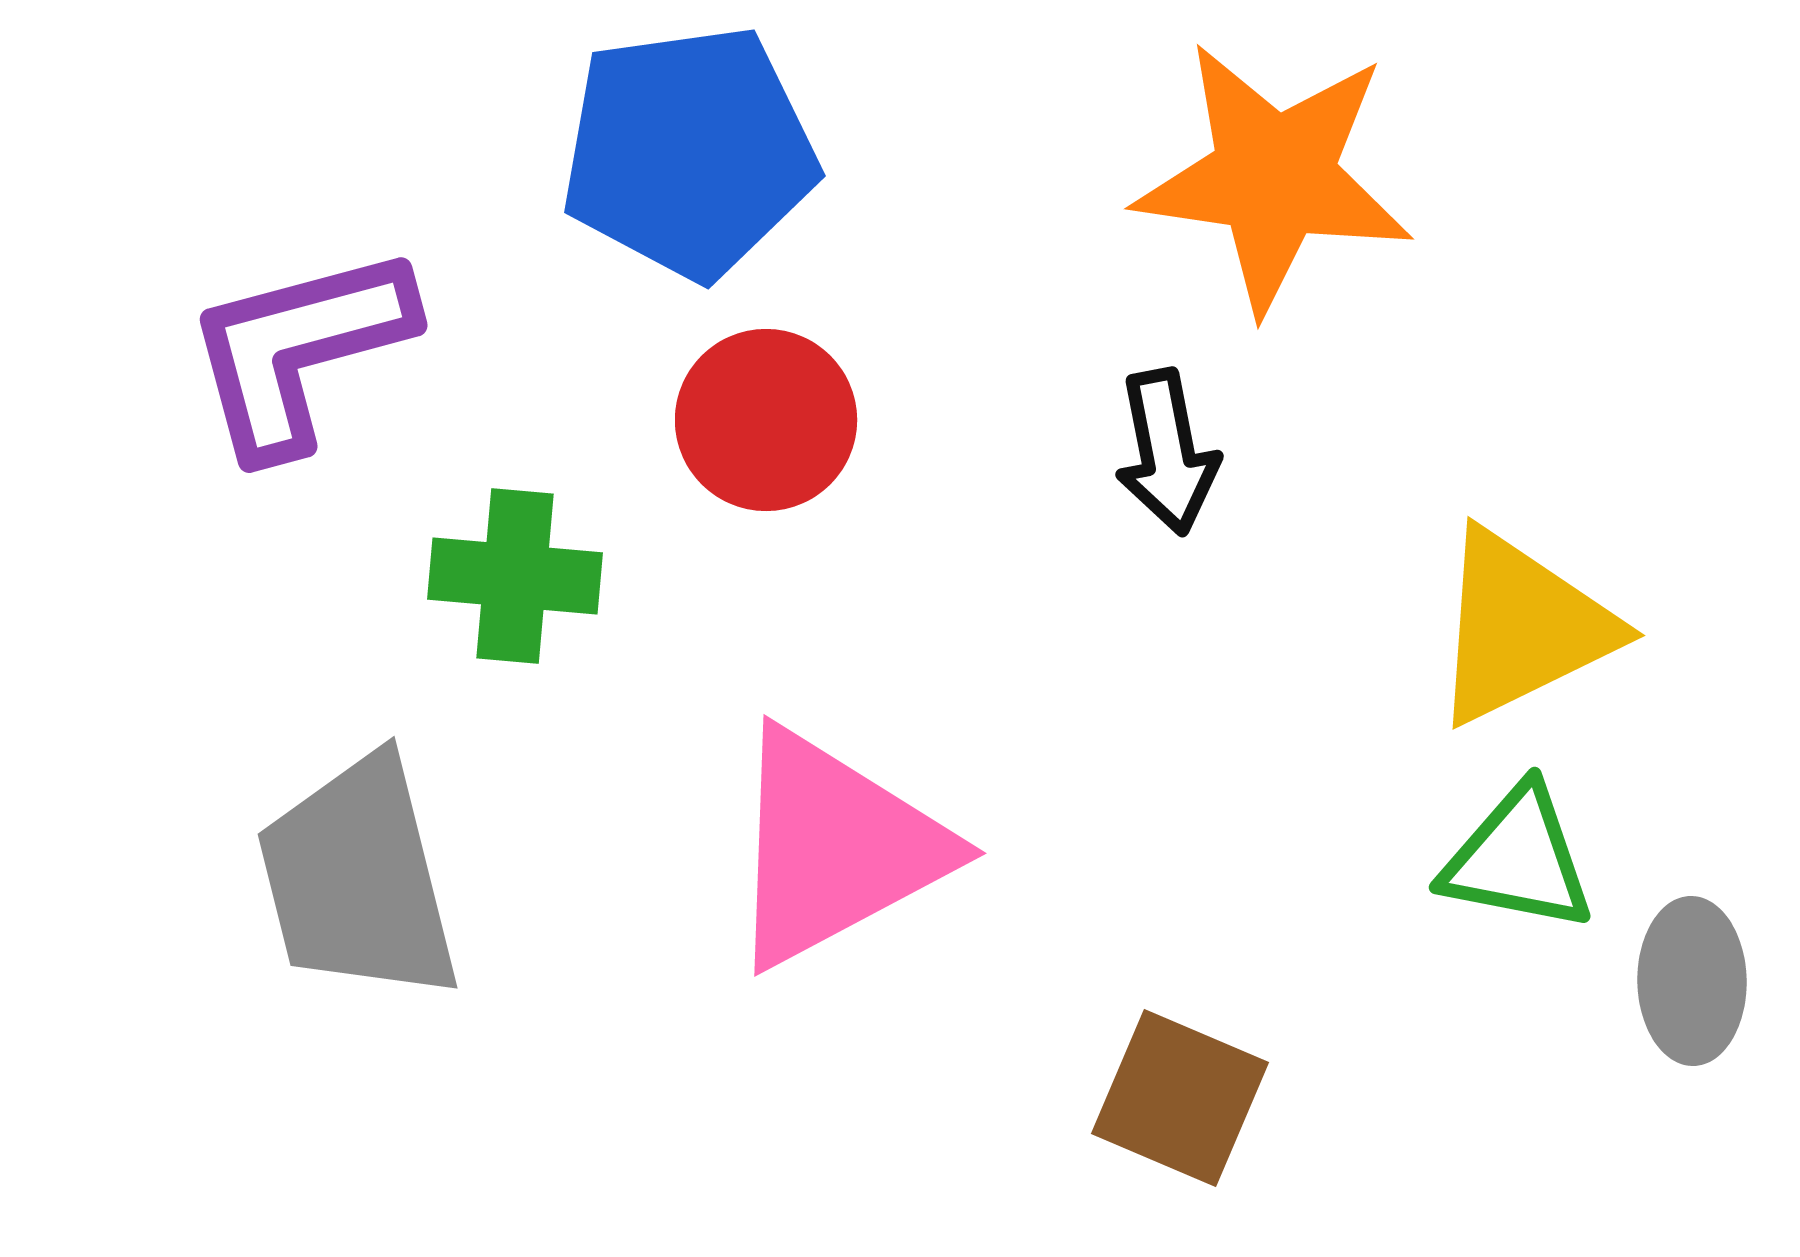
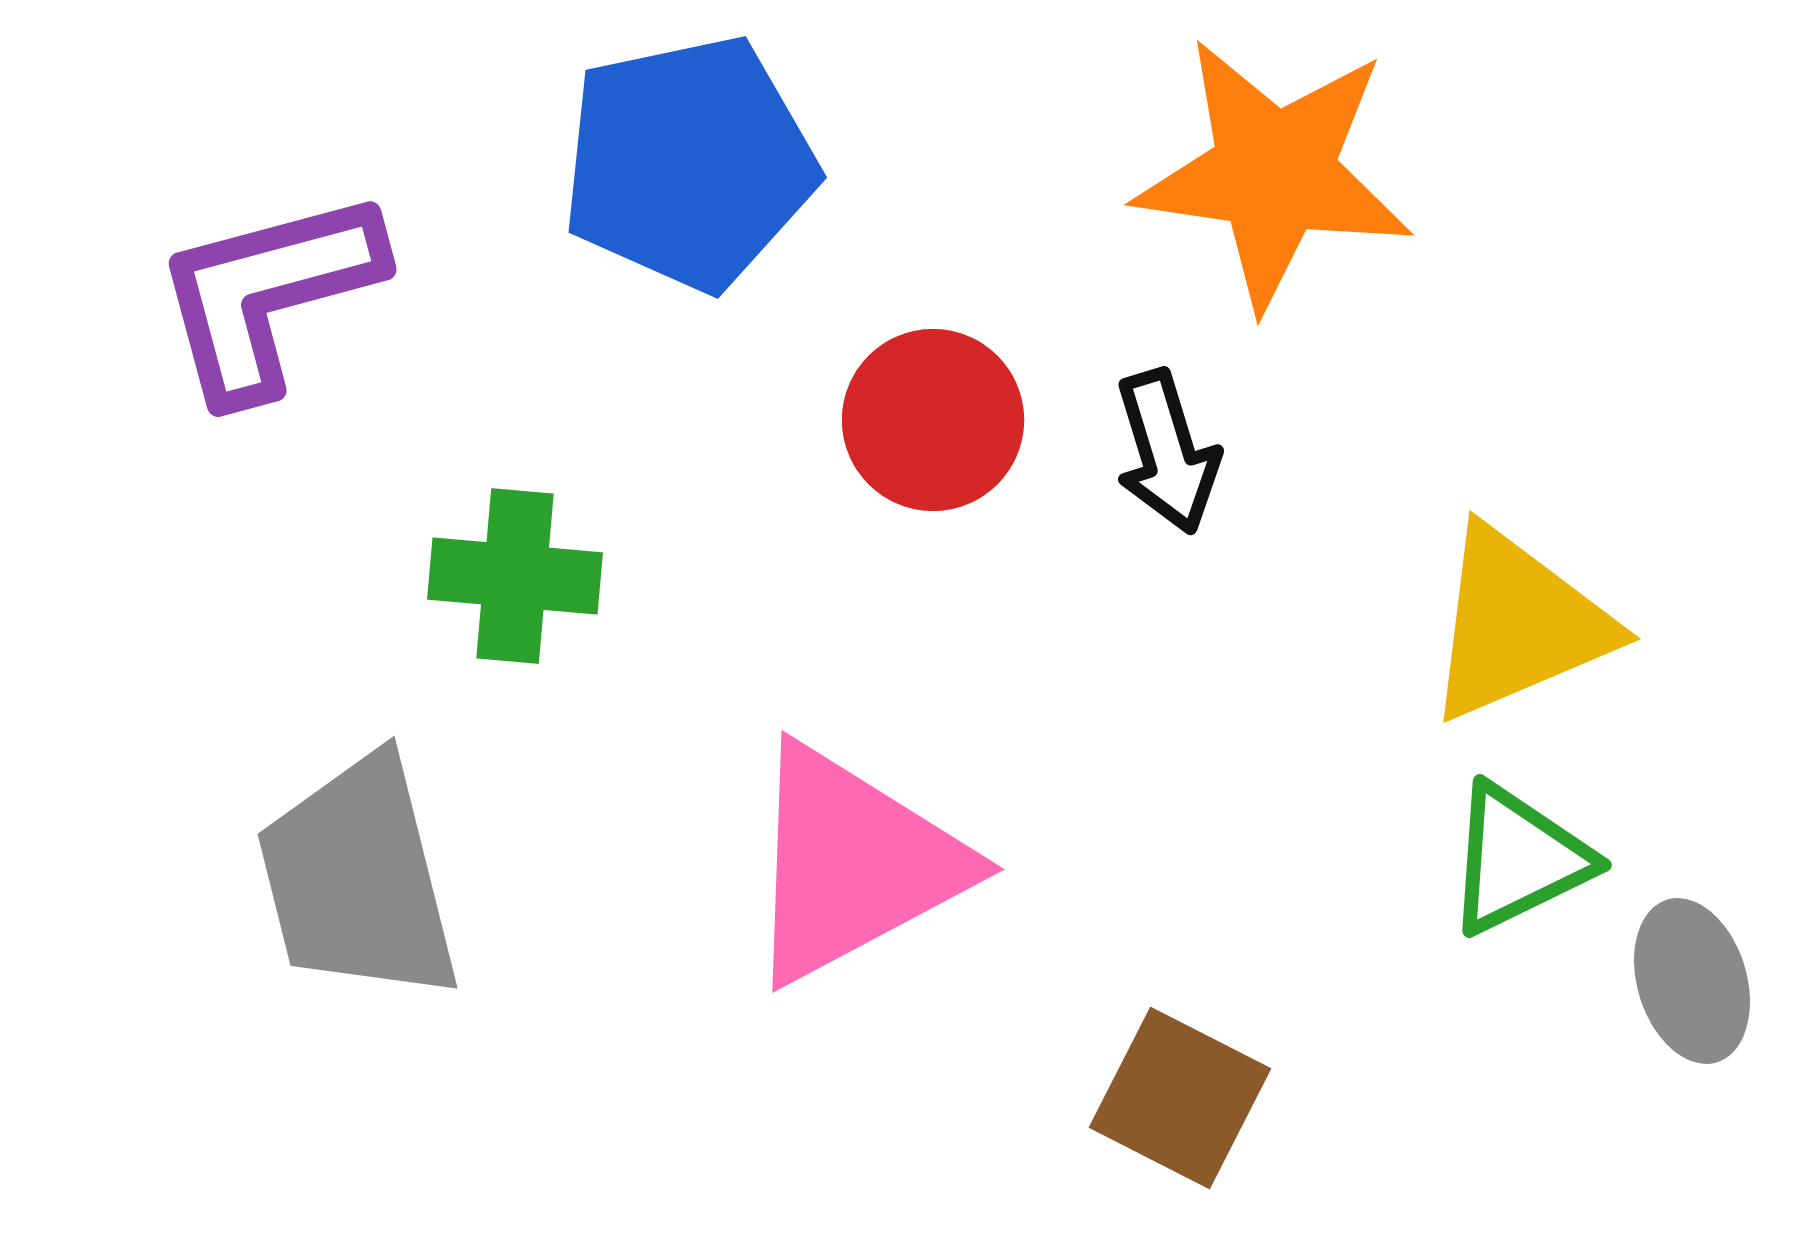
blue pentagon: moved 11 px down; rotated 4 degrees counterclockwise
orange star: moved 4 px up
purple L-shape: moved 31 px left, 56 px up
red circle: moved 167 px right
black arrow: rotated 6 degrees counterclockwise
yellow triangle: moved 4 px left, 3 px up; rotated 3 degrees clockwise
pink triangle: moved 18 px right, 16 px down
green triangle: rotated 37 degrees counterclockwise
gray ellipse: rotated 16 degrees counterclockwise
brown square: rotated 4 degrees clockwise
